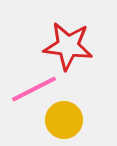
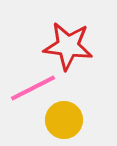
pink line: moved 1 px left, 1 px up
